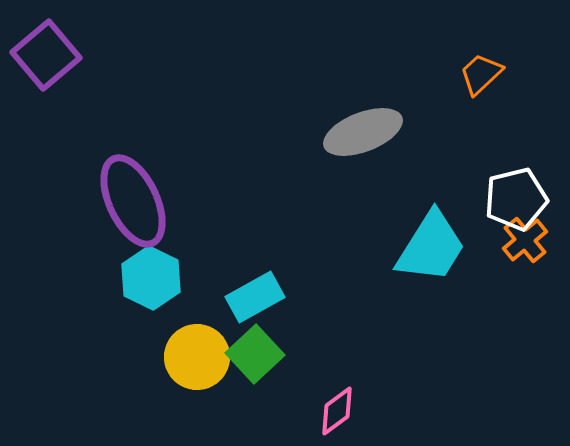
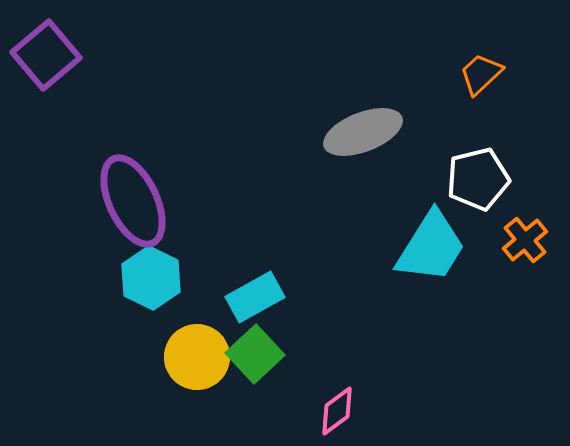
white pentagon: moved 38 px left, 20 px up
